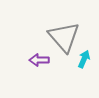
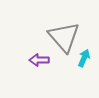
cyan arrow: moved 1 px up
